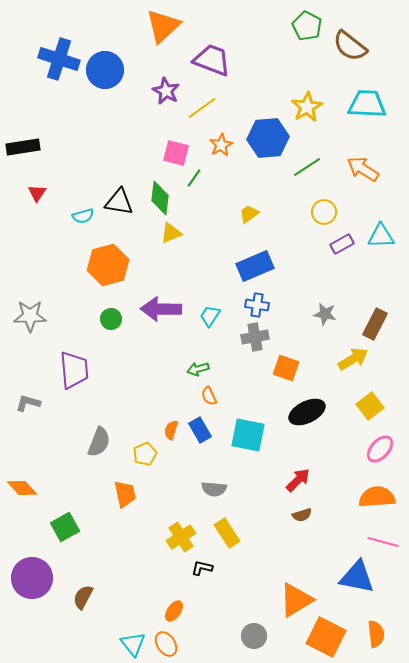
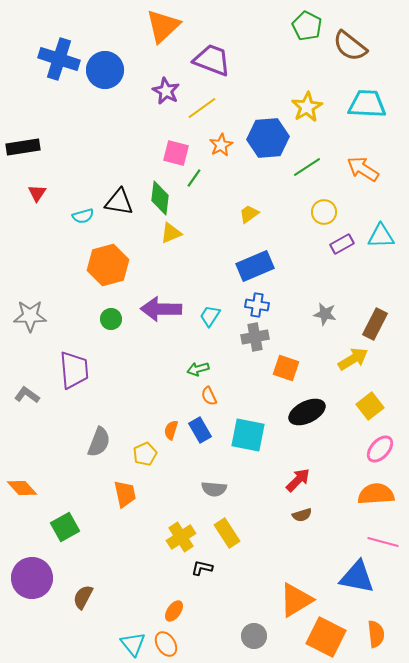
gray L-shape at (28, 403): moved 1 px left, 8 px up; rotated 20 degrees clockwise
orange semicircle at (377, 497): moved 1 px left, 3 px up
